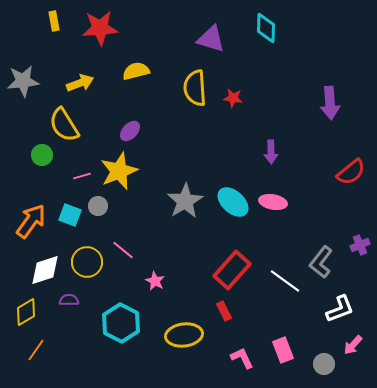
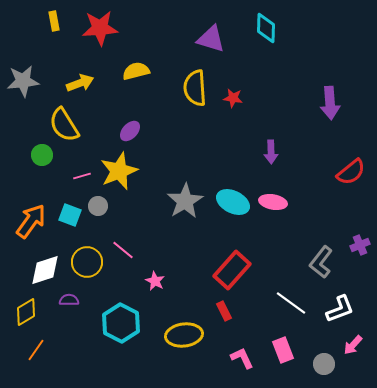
cyan ellipse at (233, 202): rotated 16 degrees counterclockwise
white line at (285, 281): moved 6 px right, 22 px down
